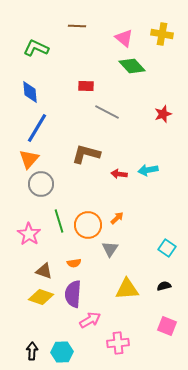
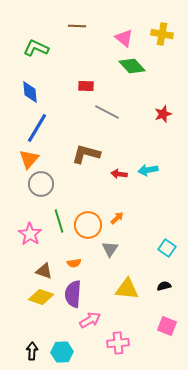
pink star: moved 1 px right
yellow triangle: rotated 10 degrees clockwise
